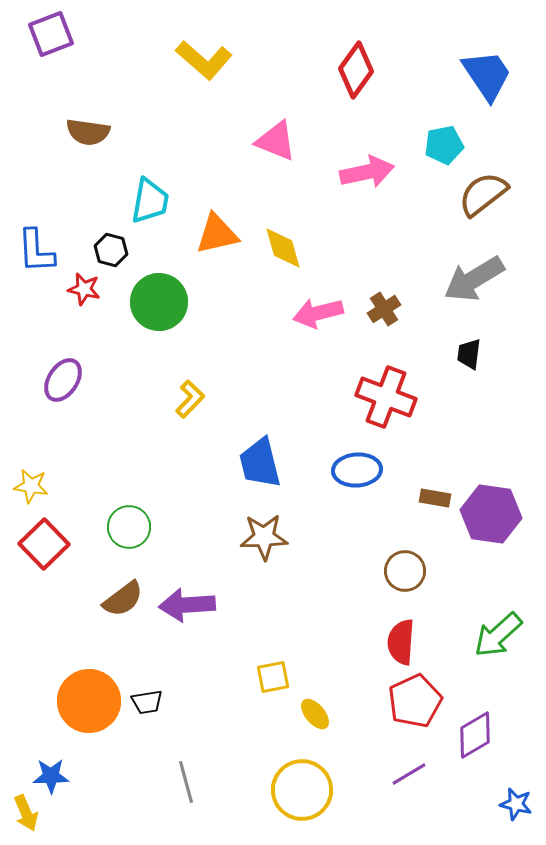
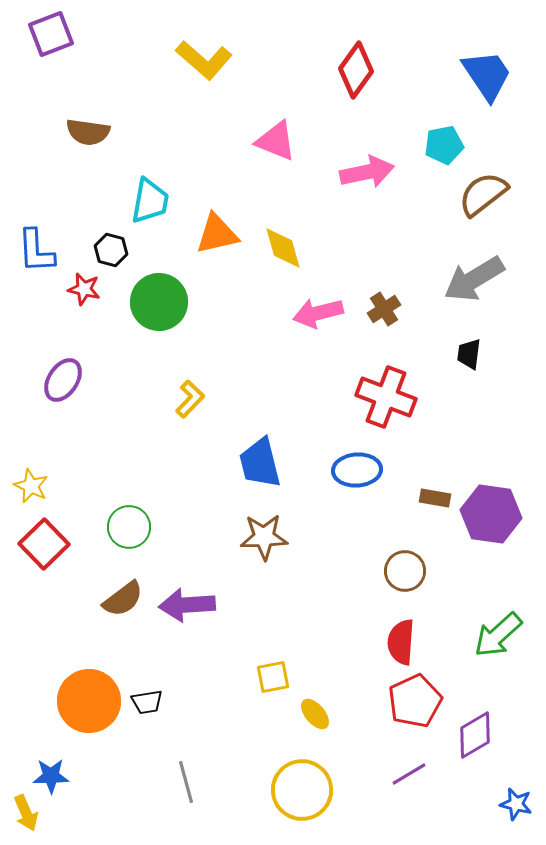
yellow star at (31, 486): rotated 16 degrees clockwise
